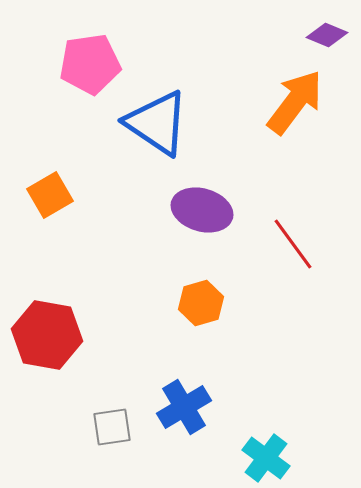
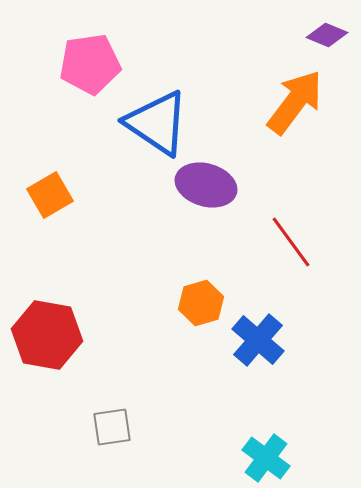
purple ellipse: moved 4 px right, 25 px up
red line: moved 2 px left, 2 px up
blue cross: moved 74 px right, 67 px up; rotated 18 degrees counterclockwise
